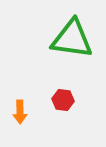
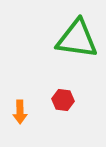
green triangle: moved 5 px right
